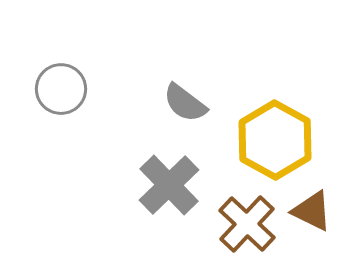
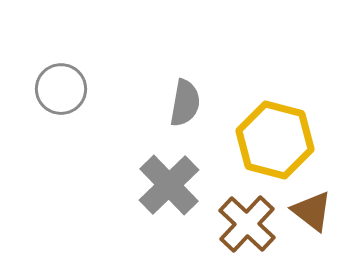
gray semicircle: rotated 117 degrees counterclockwise
yellow hexagon: rotated 14 degrees counterclockwise
brown triangle: rotated 12 degrees clockwise
